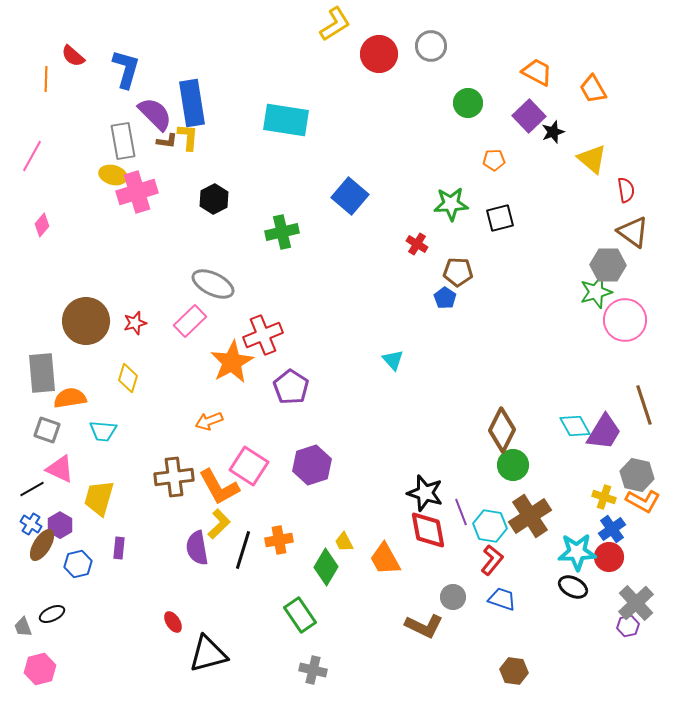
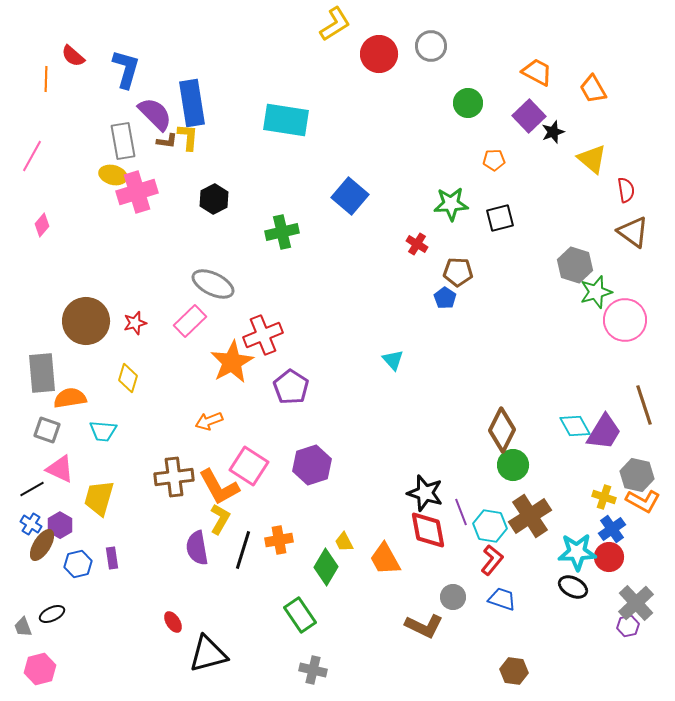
gray hexagon at (608, 265): moved 33 px left; rotated 16 degrees clockwise
yellow L-shape at (219, 524): moved 1 px right, 5 px up; rotated 16 degrees counterclockwise
purple rectangle at (119, 548): moved 7 px left, 10 px down; rotated 15 degrees counterclockwise
